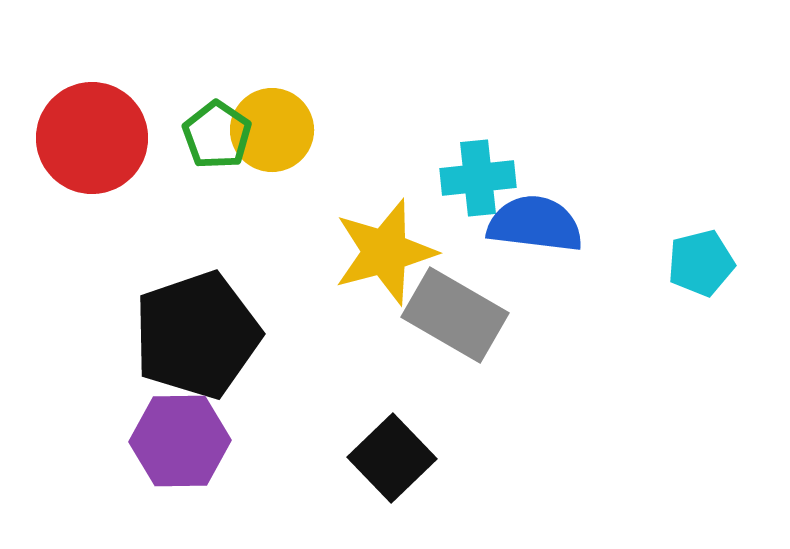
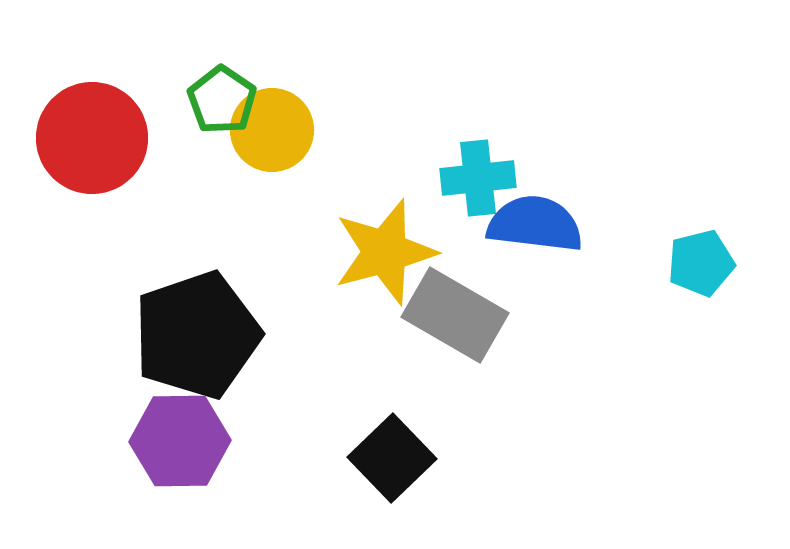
green pentagon: moved 5 px right, 35 px up
